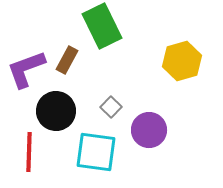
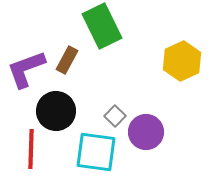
yellow hexagon: rotated 9 degrees counterclockwise
gray square: moved 4 px right, 9 px down
purple circle: moved 3 px left, 2 px down
red line: moved 2 px right, 3 px up
